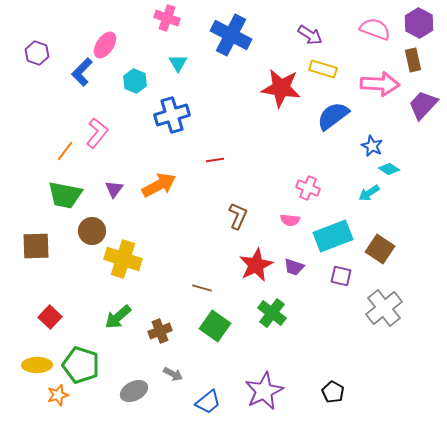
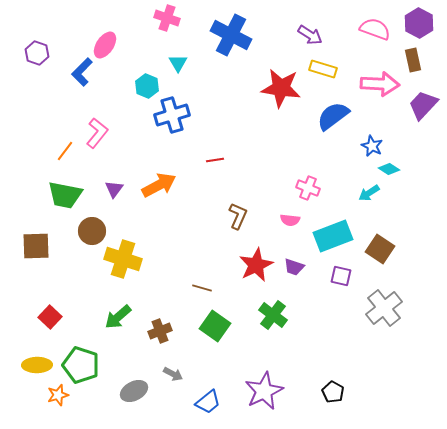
cyan hexagon at (135, 81): moved 12 px right, 5 px down
green cross at (272, 313): moved 1 px right, 2 px down
